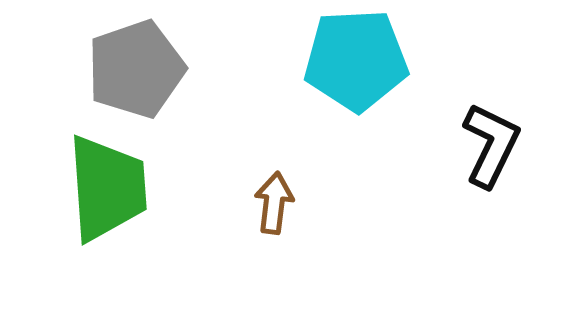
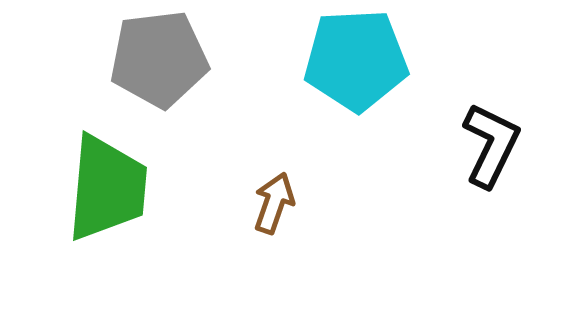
gray pentagon: moved 23 px right, 10 px up; rotated 12 degrees clockwise
green trapezoid: rotated 9 degrees clockwise
brown arrow: rotated 12 degrees clockwise
